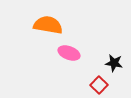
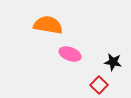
pink ellipse: moved 1 px right, 1 px down
black star: moved 1 px left, 1 px up
